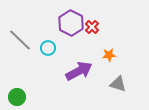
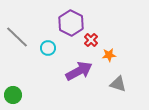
red cross: moved 1 px left, 13 px down
gray line: moved 3 px left, 3 px up
green circle: moved 4 px left, 2 px up
